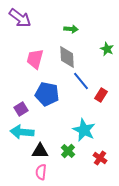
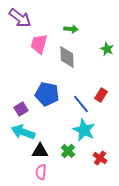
pink trapezoid: moved 4 px right, 15 px up
blue line: moved 23 px down
cyan arrow: moved 1 px right; rotated 15 degrees clockwise
